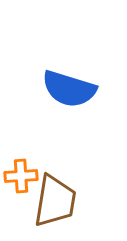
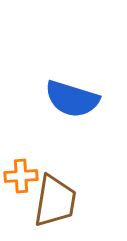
blue semicircle: moved 3 px right, 10 px down
